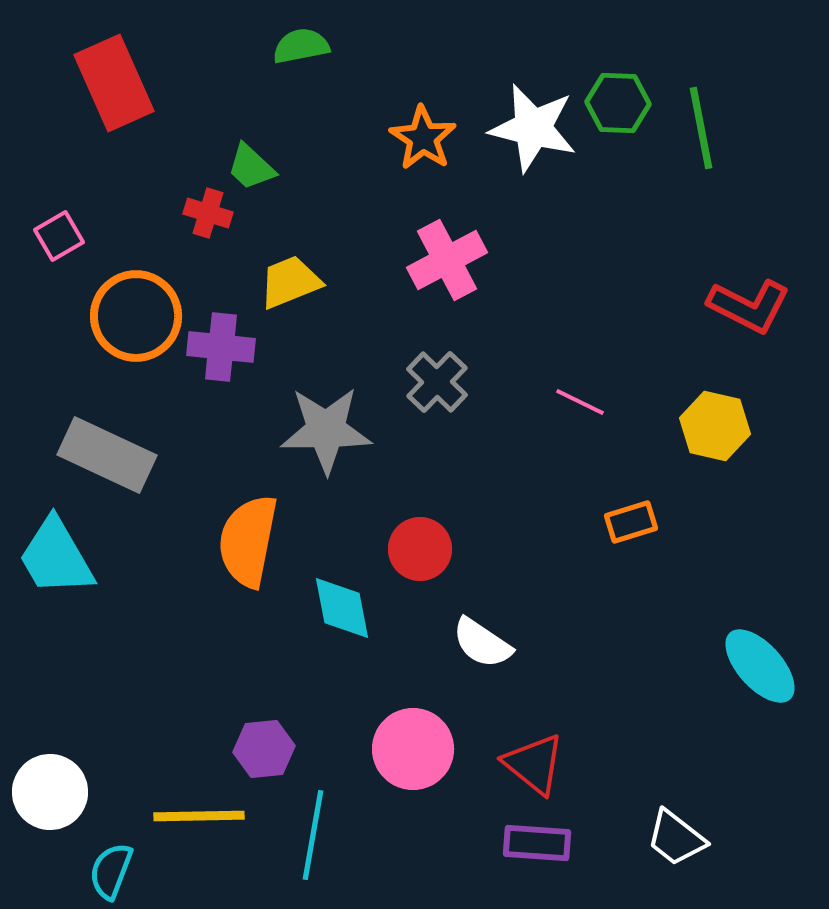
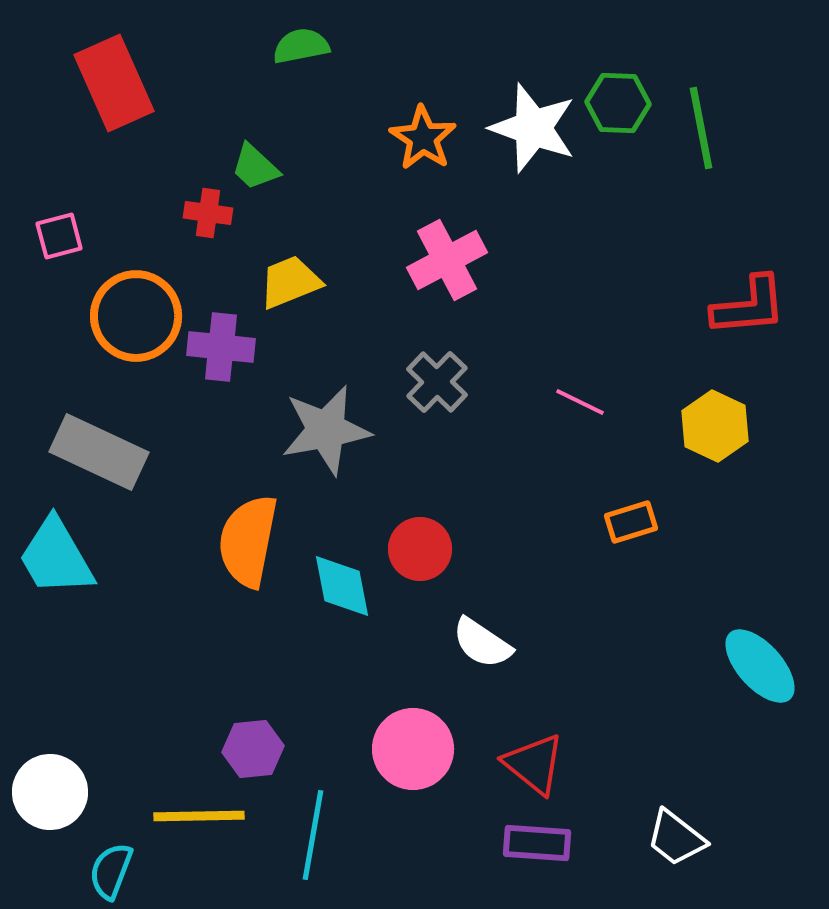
white star: rotated 6 degrees clockwise
green trapezoid: moved 4 px right
red cross: rotated 9 degrees counterclockwise
pink square: rotated 15 degrees clockwise
red L-shape: rotated 32 degrees counterclockwise
yellow hexagon: rotated 12 degrees clockwise
gray star: rotated 10 degrees counterclockwise
gray rectangle: moved 8 px left, 3 px up
cyan diamond: moved 22 px up
purple hexagon: moved 11 px left
